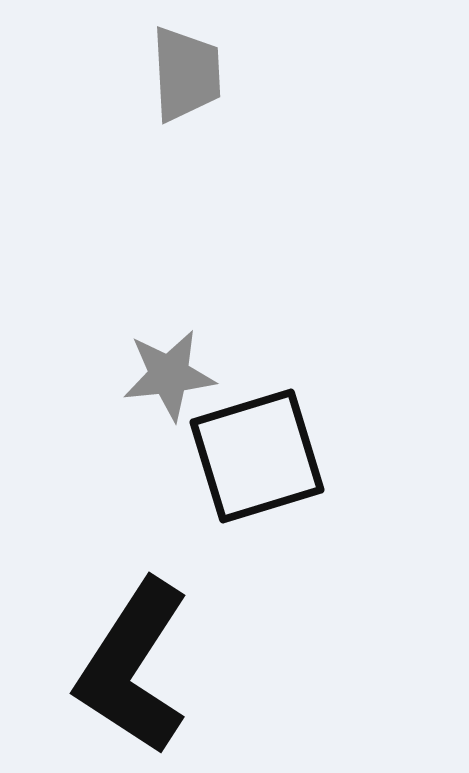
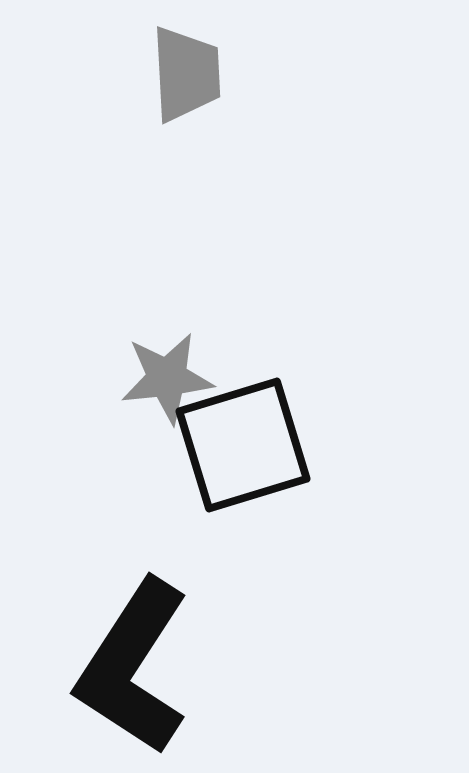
gray star: moved 2 px left, 3 px down
black square: moved 14 px left, 11 px up
